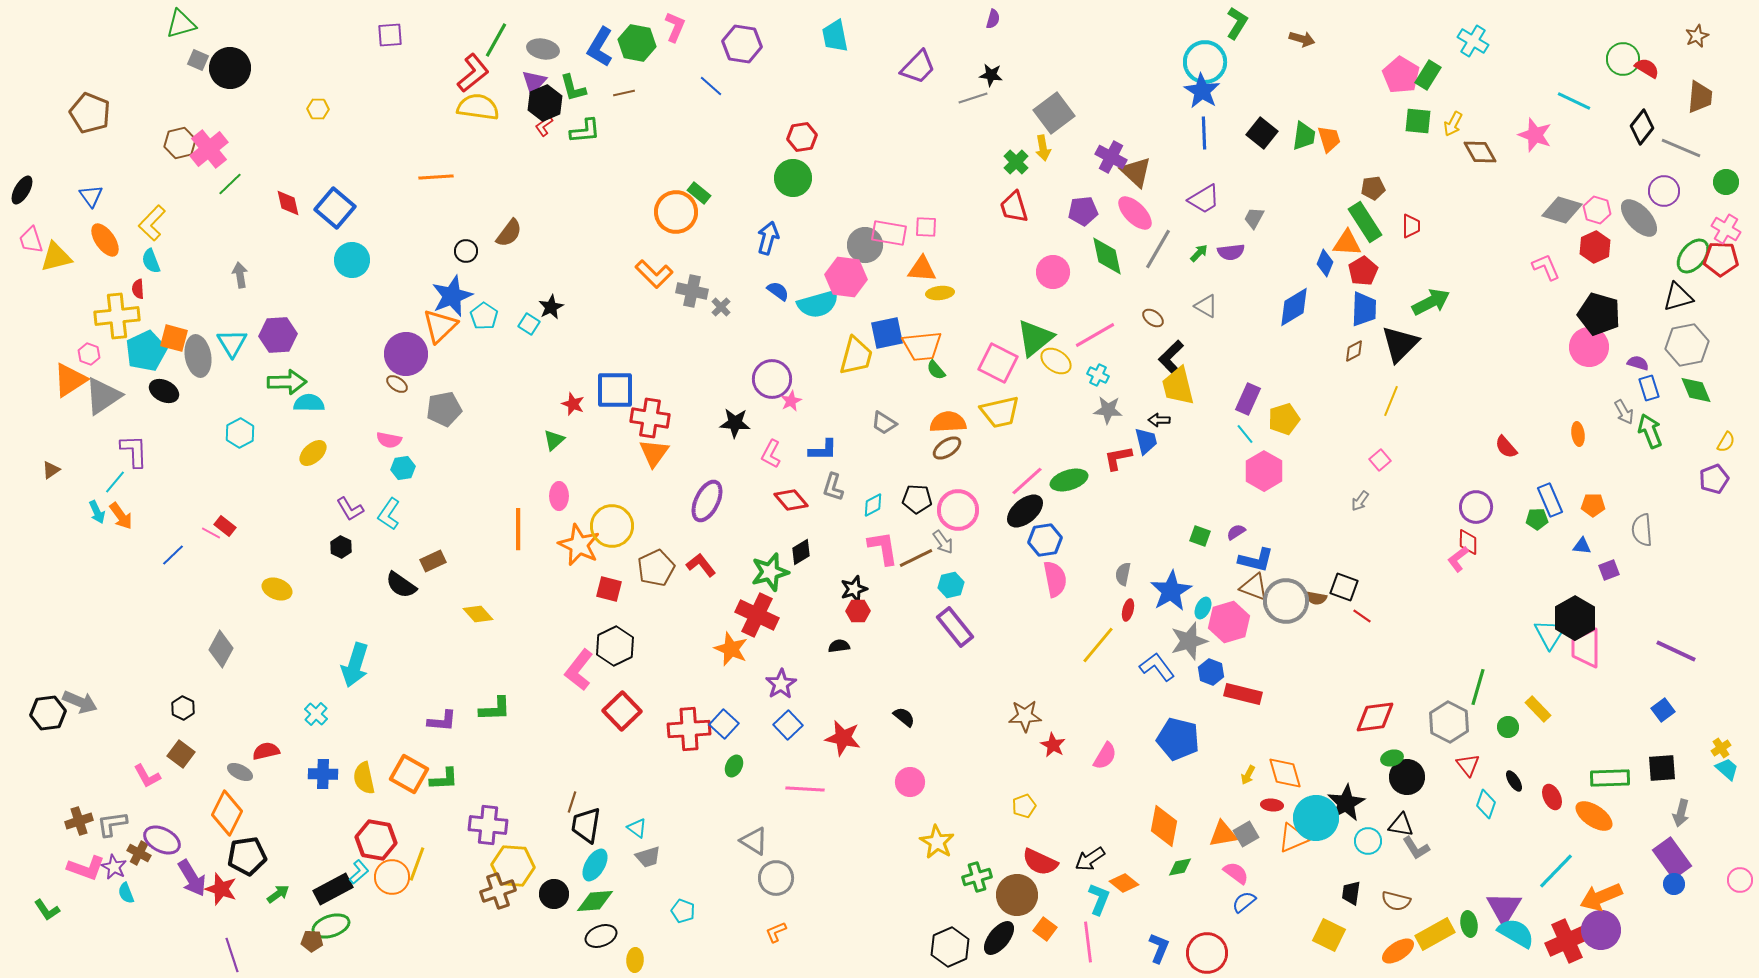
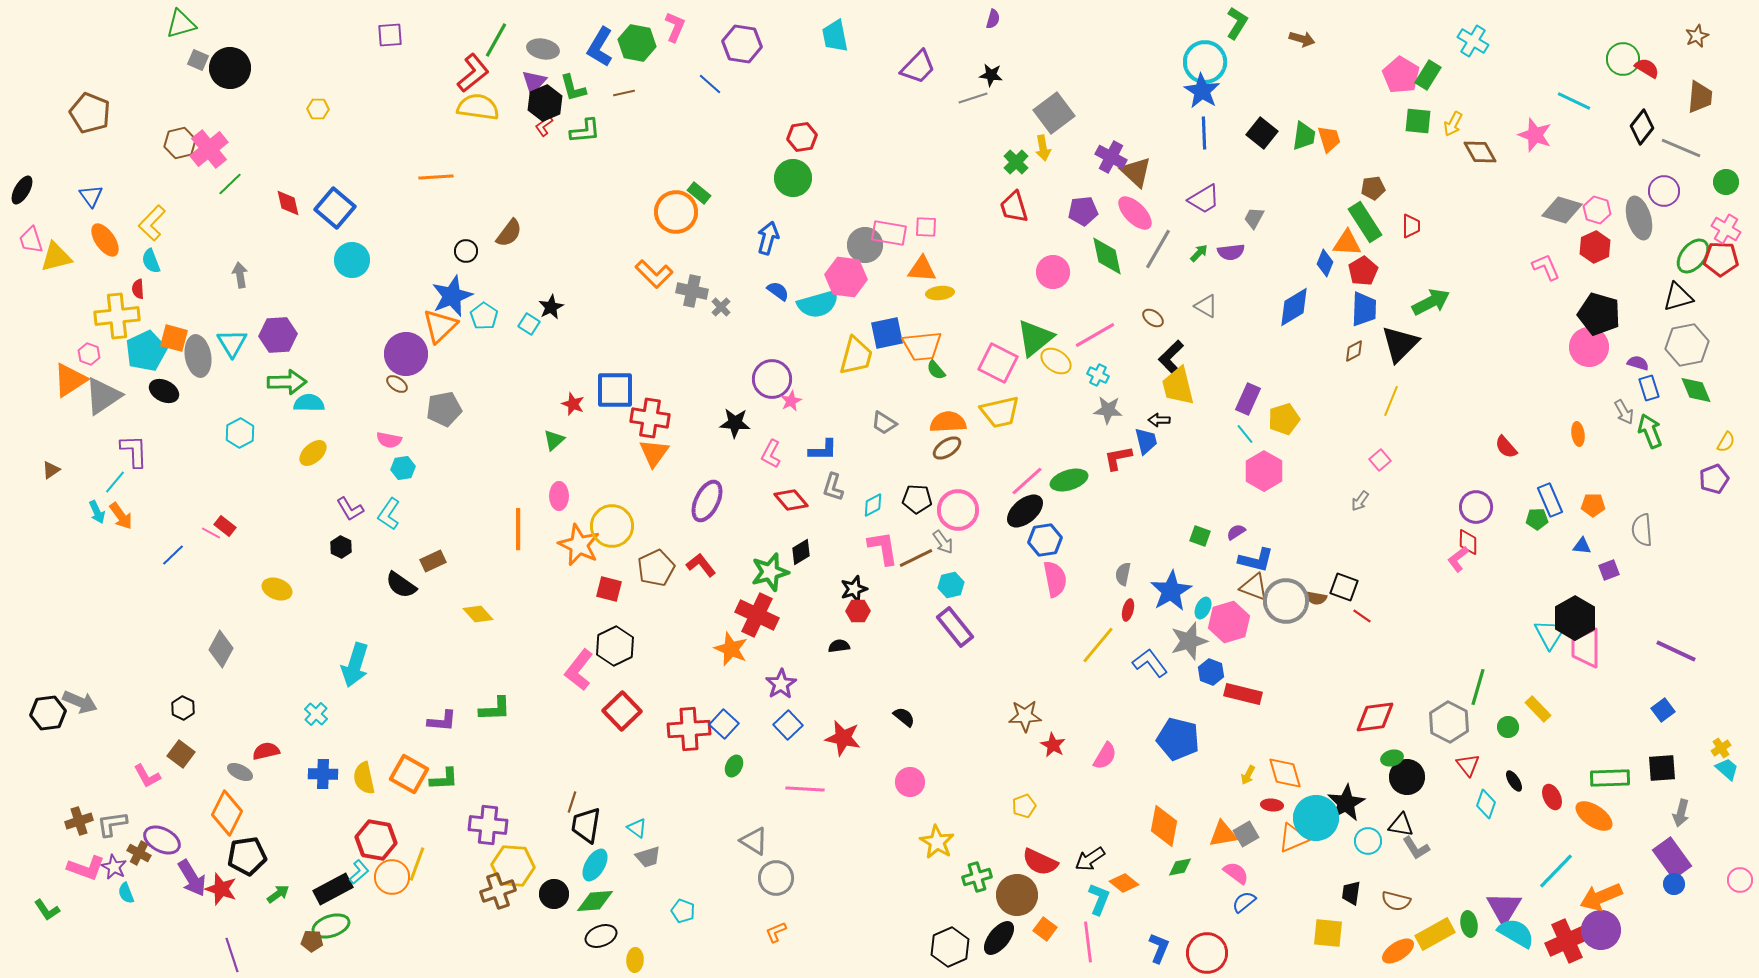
blue line at (711, 86): moved 1 px left, 2 px up
gray ellipse at (1639, 218): rotated 27 degrees clockwise
blue L-shape at (1157, 667): moved 7 px left, 4 px up
yellow square at (1329, 935): moved 1 px left, 2 px up; rotated 20 degrees counterclockwise
